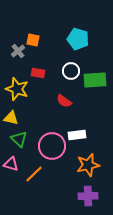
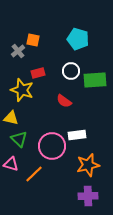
red rectangle: rotated 24 degrees counterclockwise
yellow star: moved 5 px right, 1 px down
